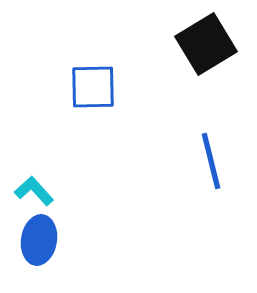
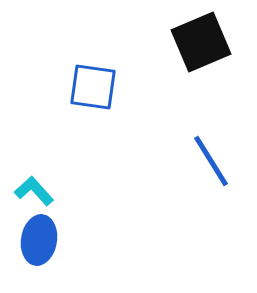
black square: moved 5 px left, 2 px up; rotated 8 degrees clockwise
blue square: rotated 9 degrees clockwise
blue line: rotated 18 degrees counterclockwise
